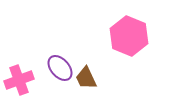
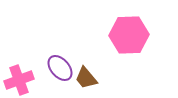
pink hexagon: moved 1 px up; rotated 24 degrees counterclockwise
brown trapezoid: rotated 15 degrees counterclockwise
